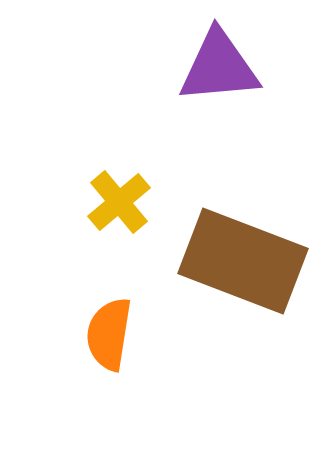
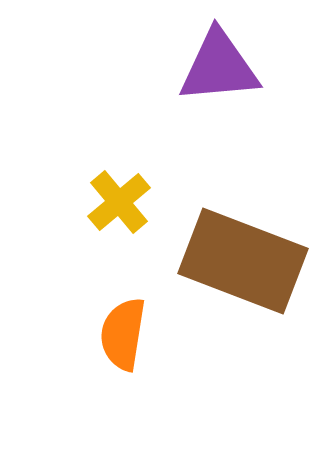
orange semicircle: moved 14 px right
